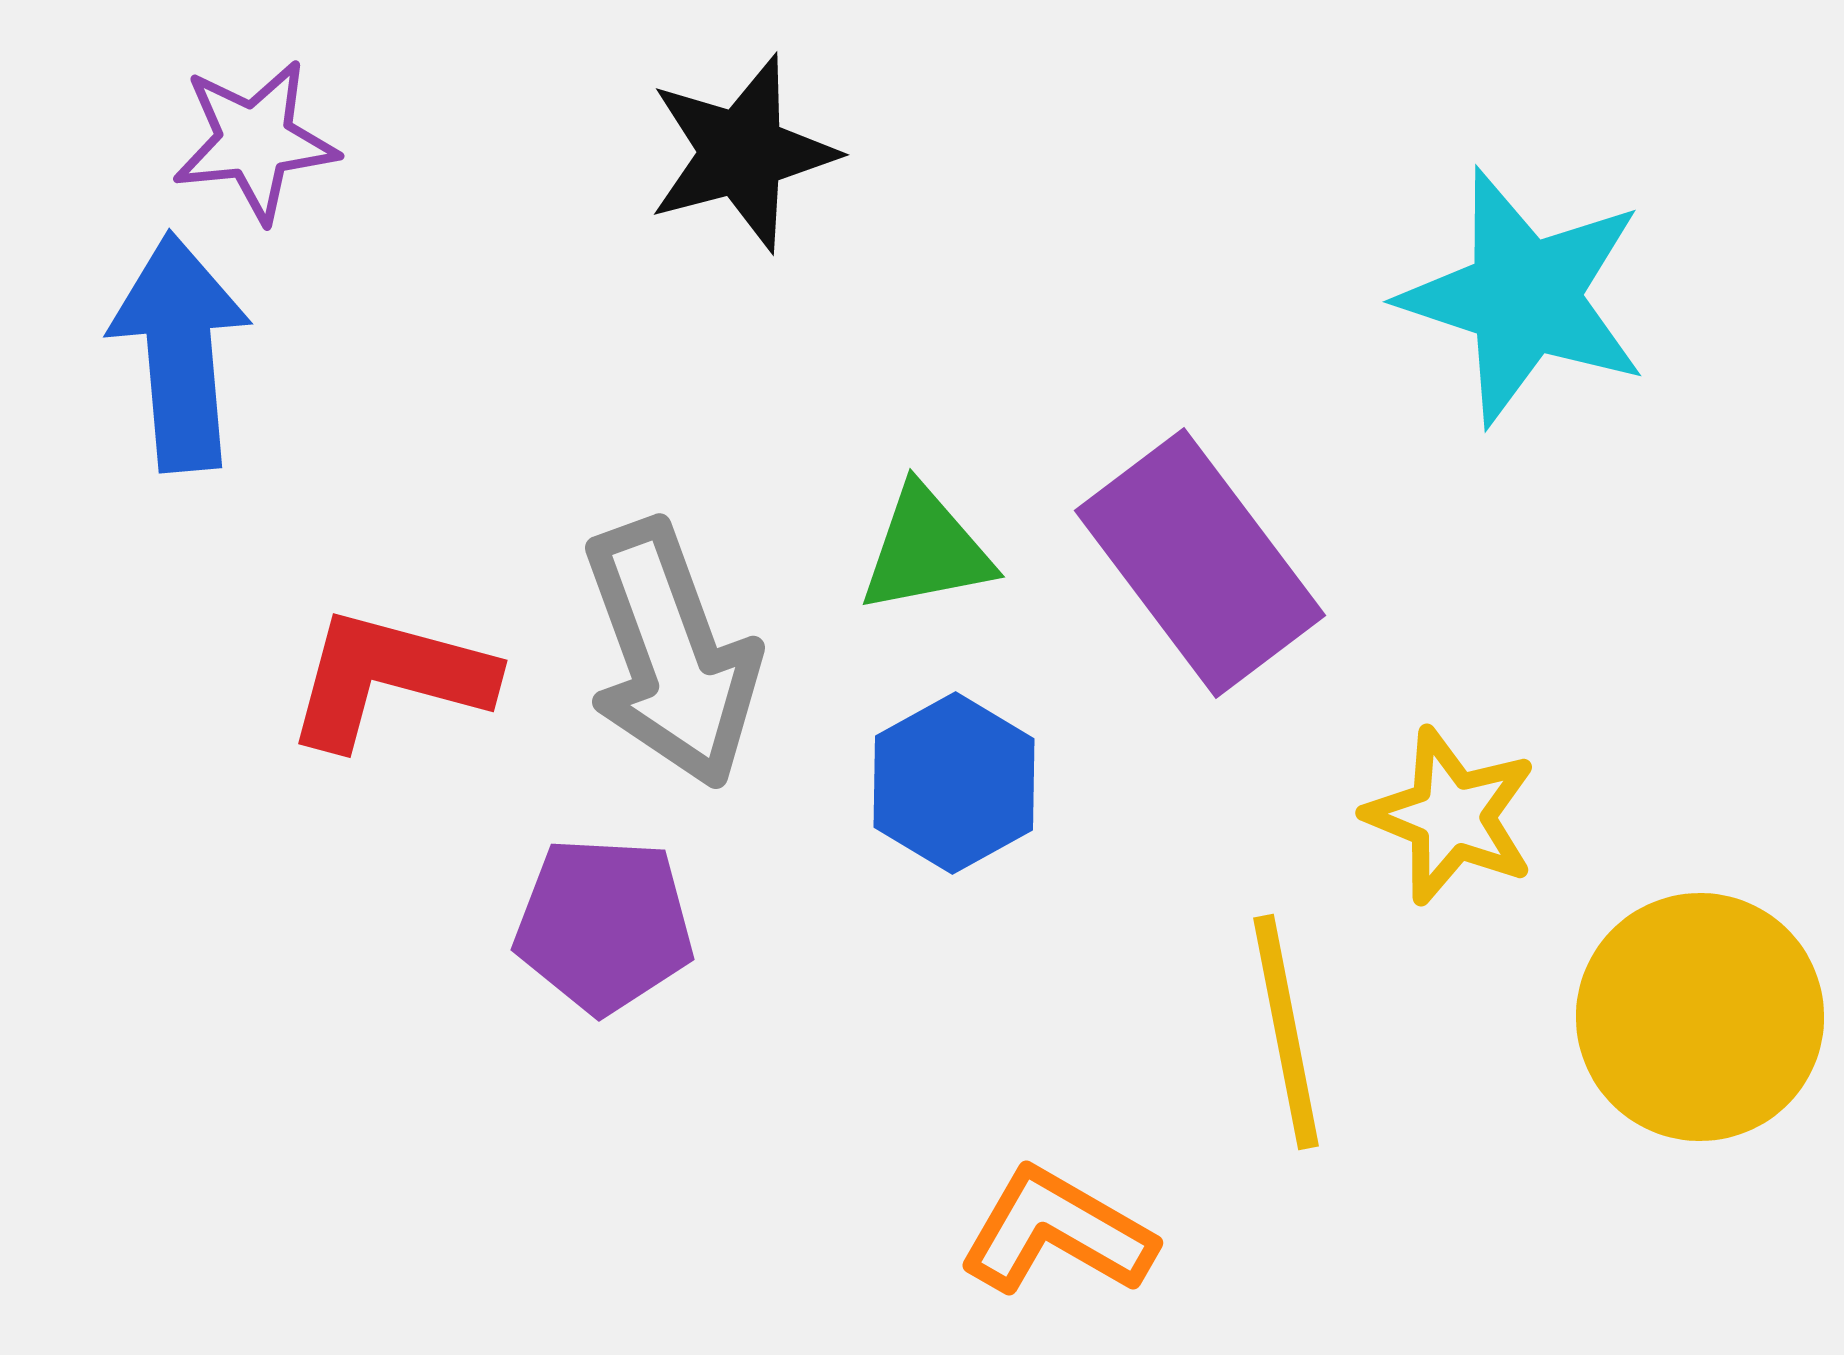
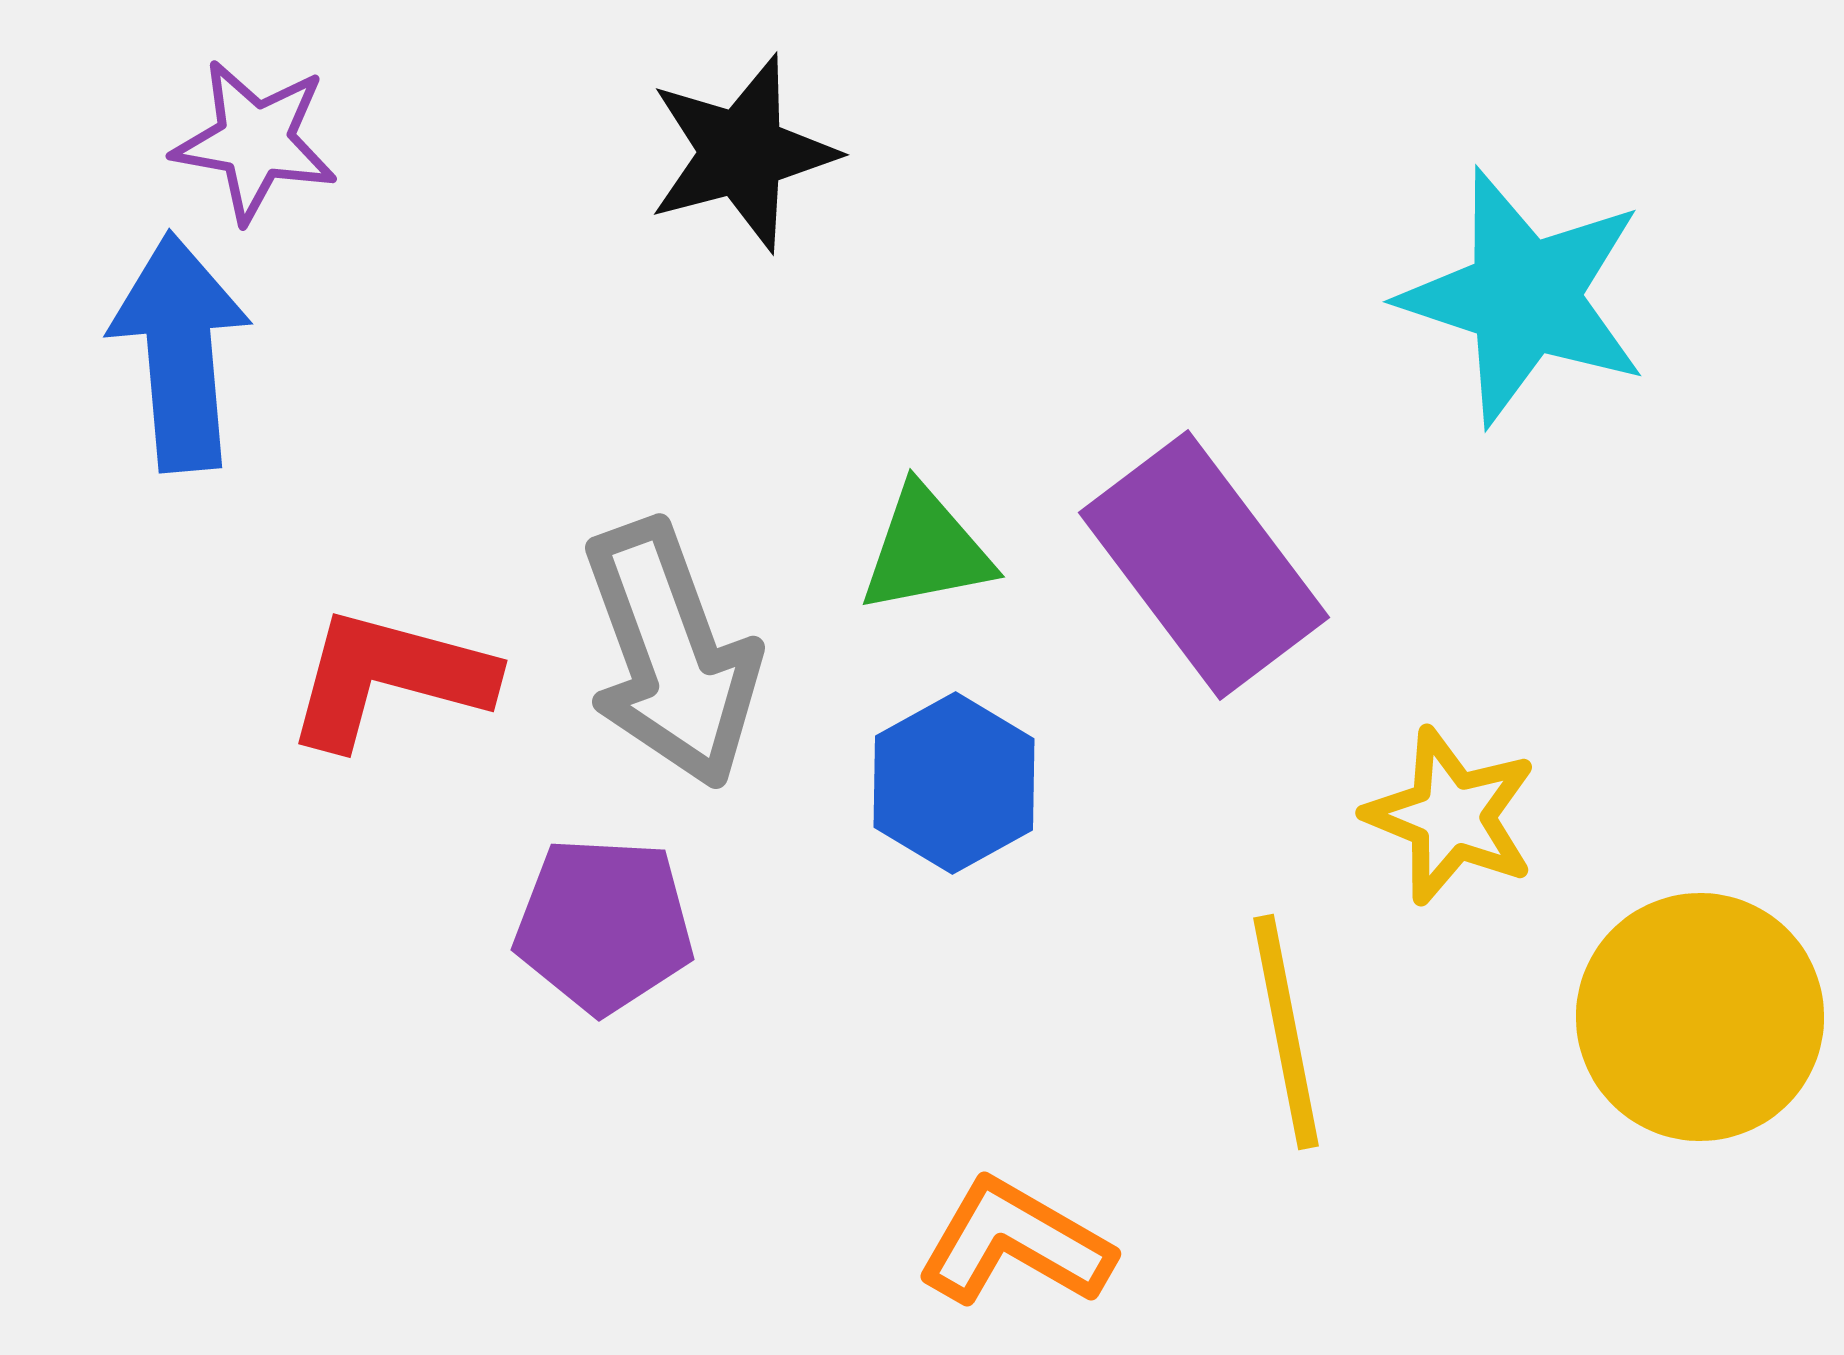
purple star: rotated 16 degrees clockwise
purple rectangle: moved 4 px right, 2 px down
orange L-shape: moved 42 px left, 11 px down
